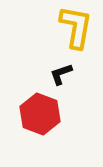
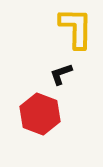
yellow L-shape: moved 1 px down; rotated 9 degrees counterclockwise
